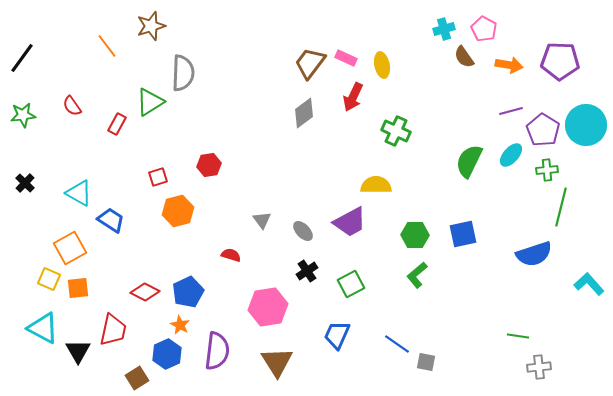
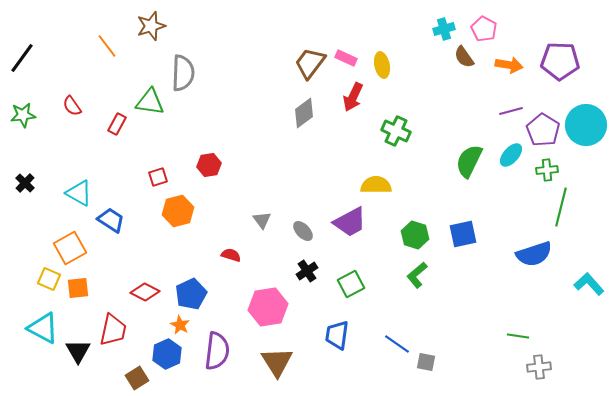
green triangle at (150, 102): rotated 40 degrees clockwise
green hexagon at (415, 235): rotated 16 degrees clockwise
blue pentagon at (188, 292): moved 3 px right, 2 px down
blue trapezoid at (337, 335): rotated 16 degrees counterclockwise
